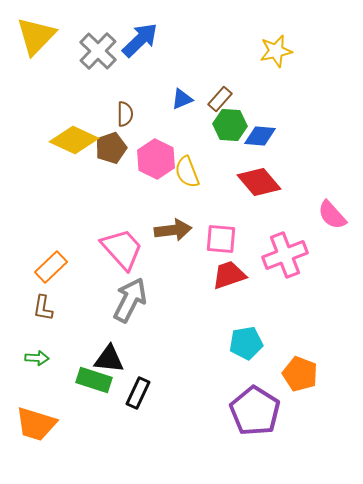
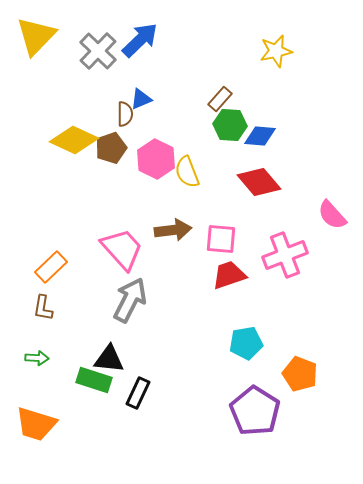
blue triangle: moved 41 px left
